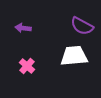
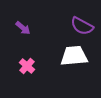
purple arrow: rotated 147 degrees counterclockwise
